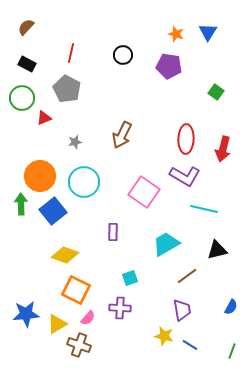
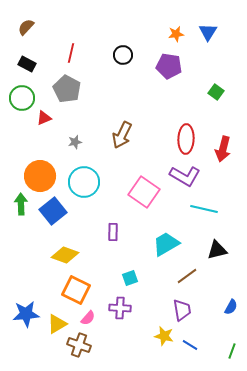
orange star: rotated 28 degrees counterclockwise
